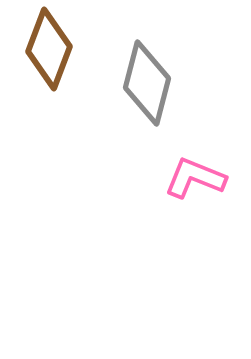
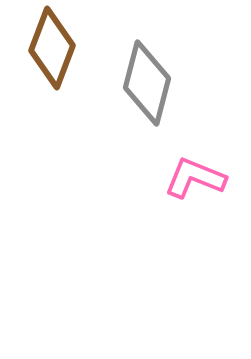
brown diamond: moved 3 px right, 1 px up
